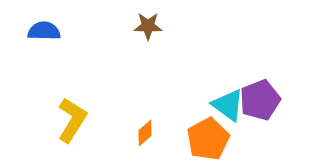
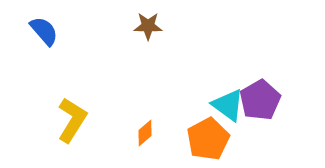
blue semicircle: rotated 48 degrees clockwise
purple pentagon: rotated 9 degrees counterclockwise
